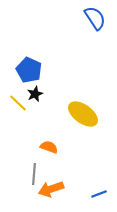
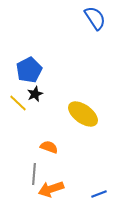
blue pentagon: rotated 20 degrees clockwise
